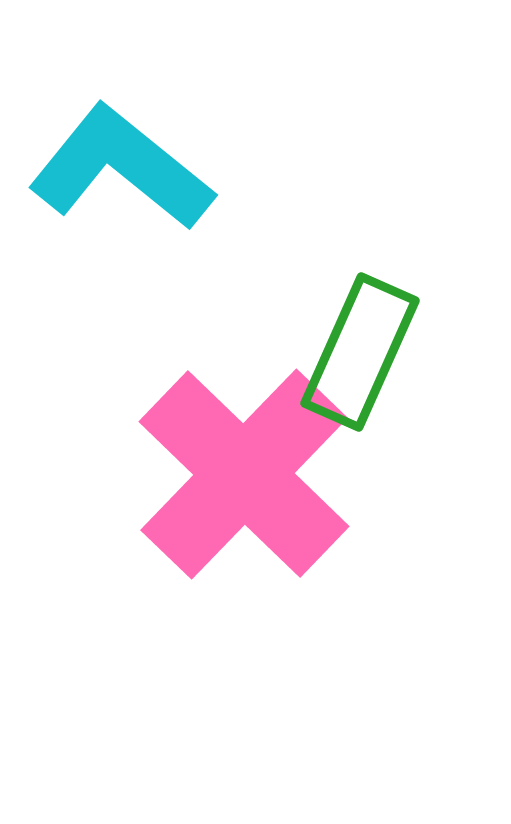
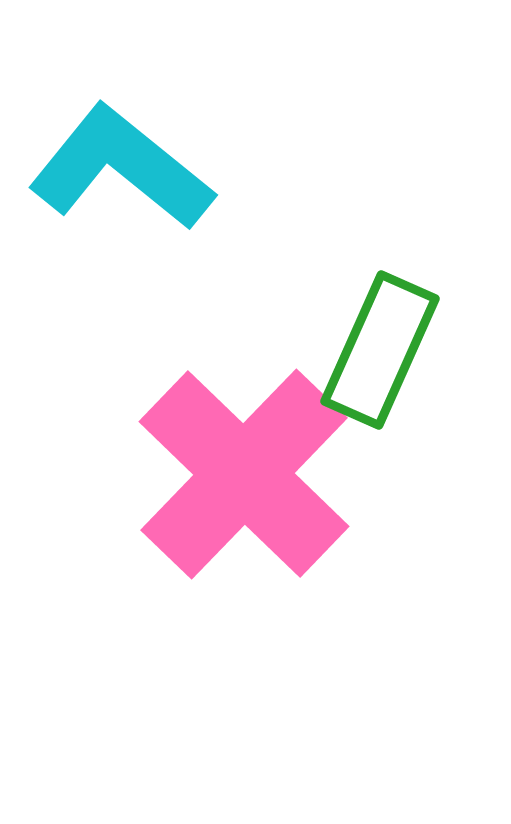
green rectangle: moved 20 px right, 2 px up
